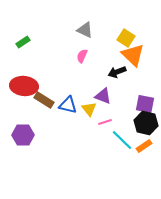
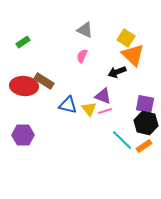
brown rectangle: moved 19 px up
pink line: moved 11 px up
